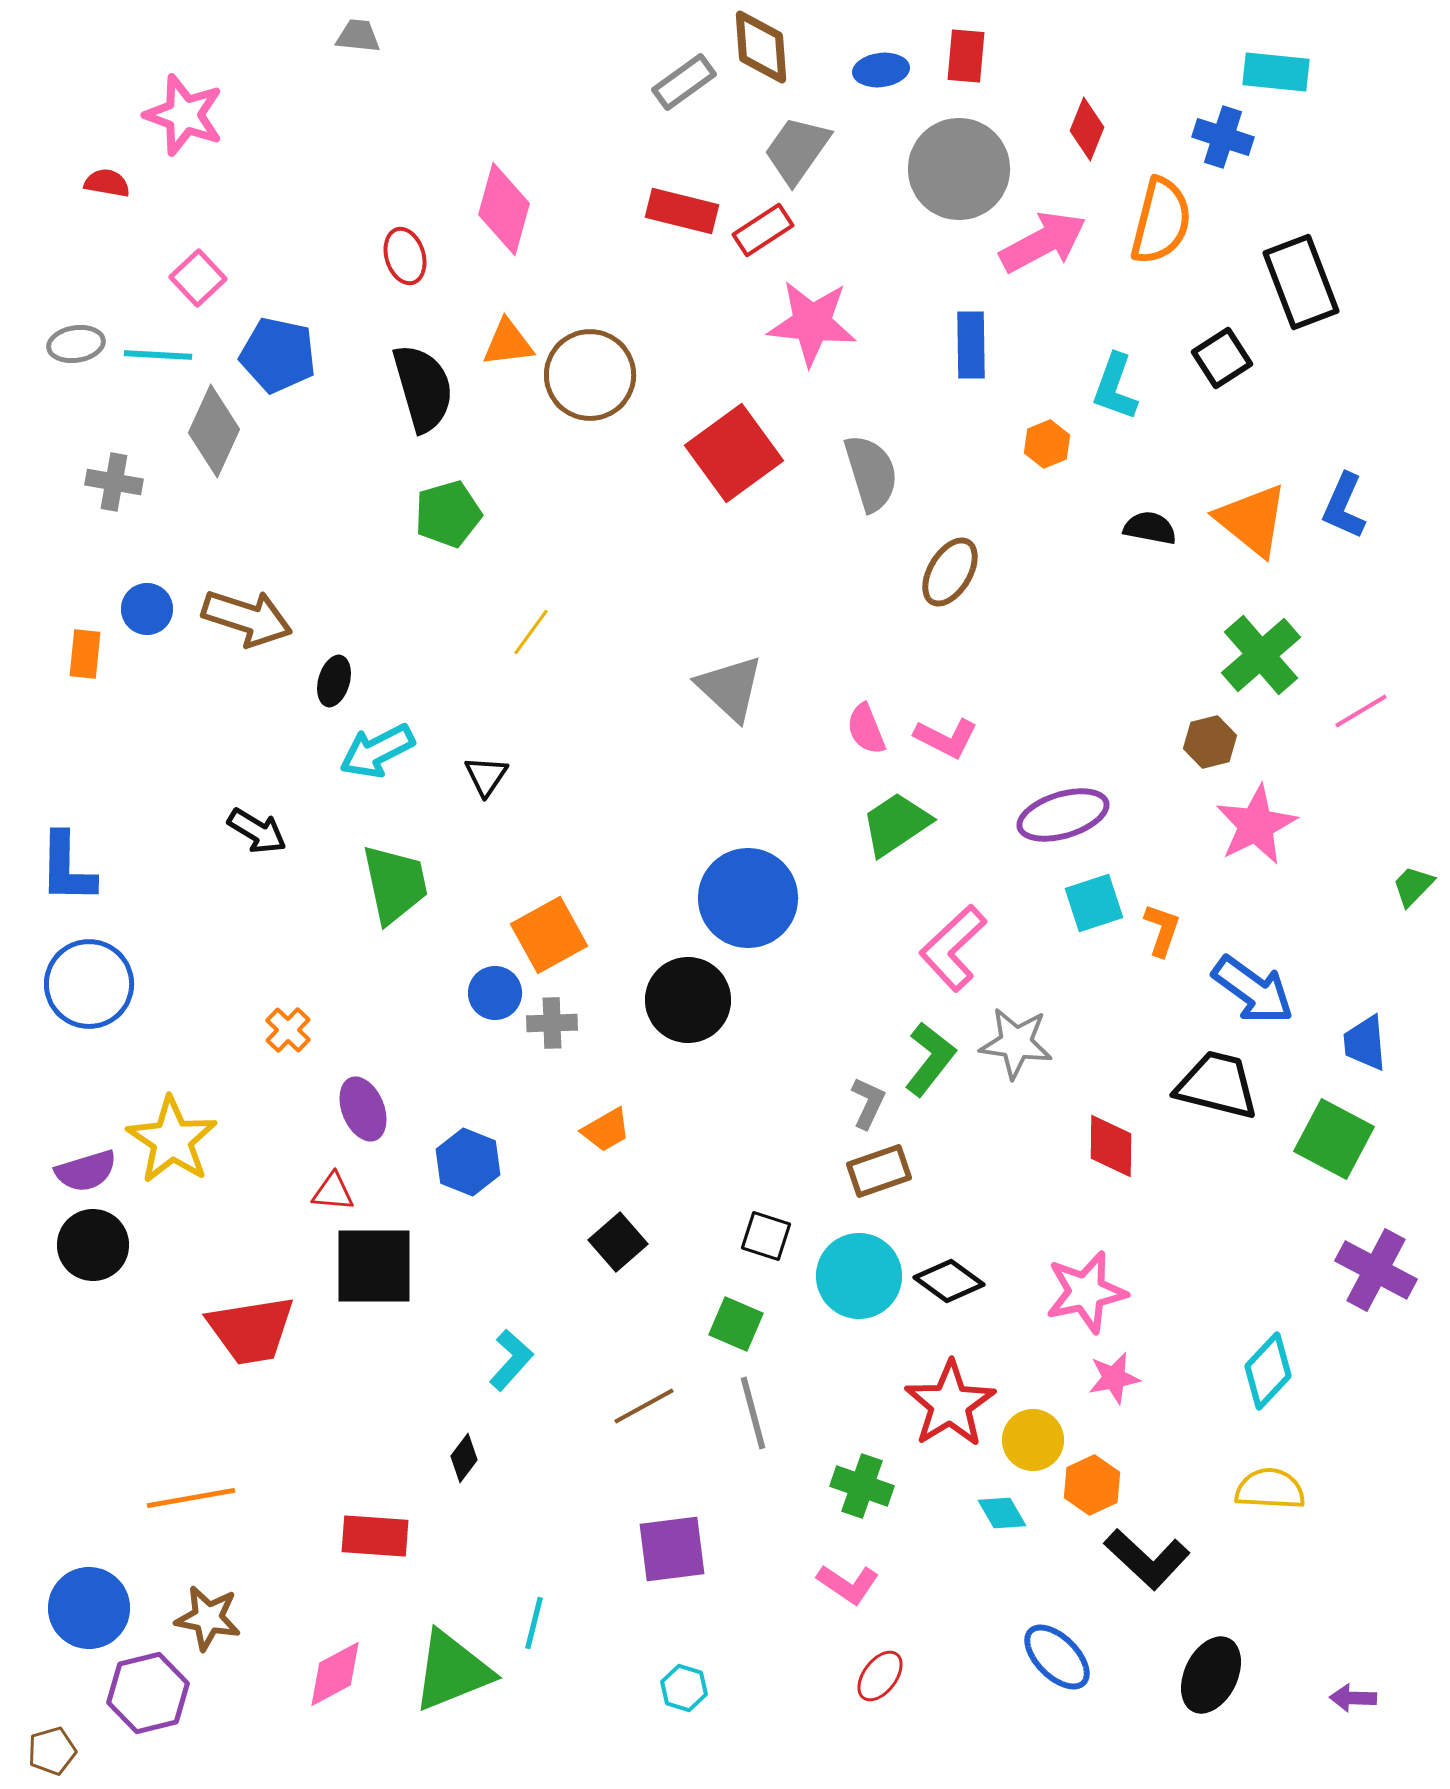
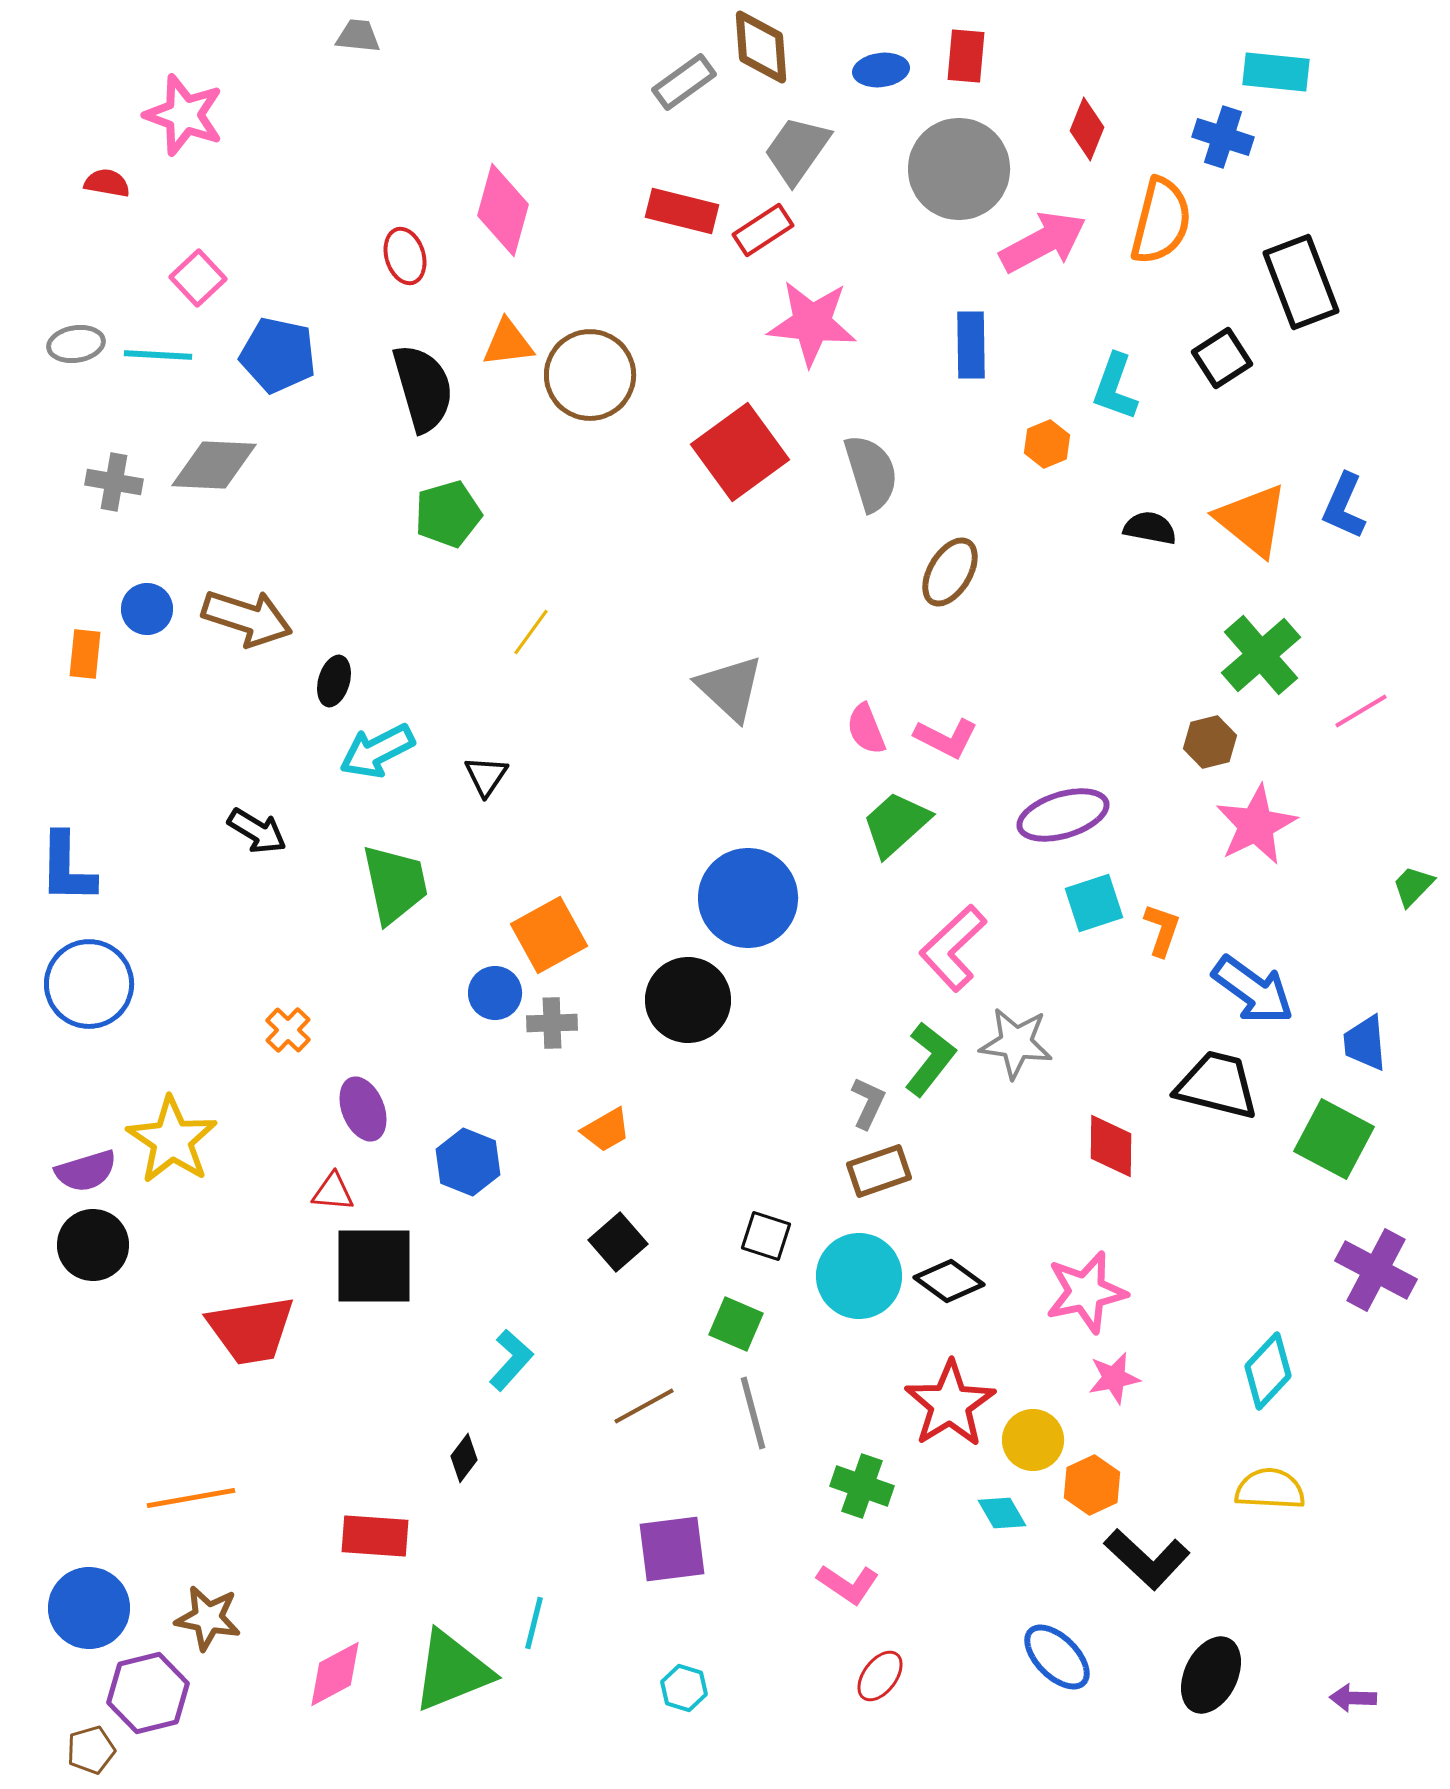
pink diamond at (504, 209): moved 1 px left, 1 px down
gray diamond at (214, 431): moved 34 px down; rotated 68 degrees clockwise
red square at (734, 453): moved 6 px right, 1 px up
green trapezoid at (896, 824): rotated 8 degrees counterclockwise
brown pentagon at (52, 1751): moved 39 px right, 1 px up
